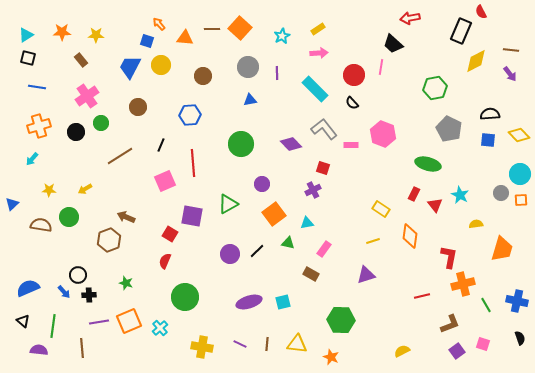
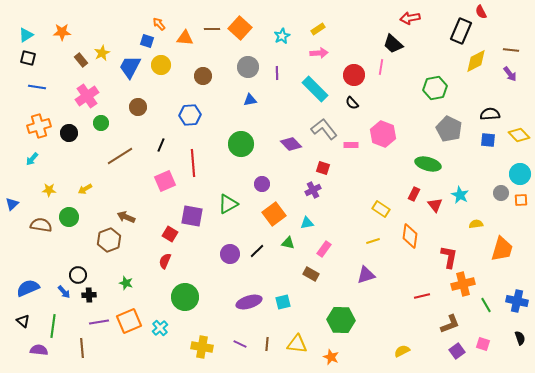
yellow star at (96, 35): moved 6 px right, 18 px down; rotated 28 degrees counterclockwise
black circle at (76, 132): moved 7 px left, 1 px down
